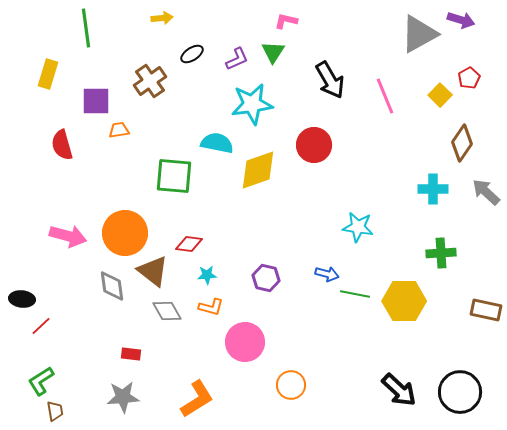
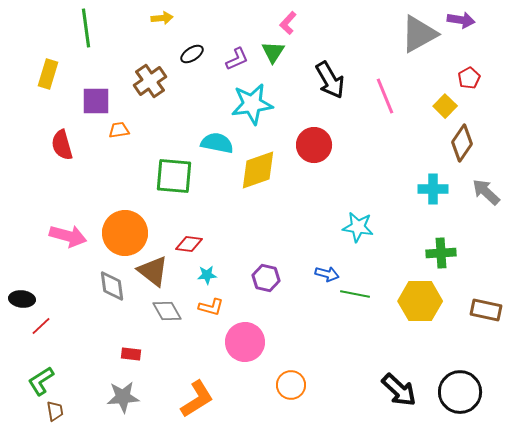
purple arrow at (461, 20): rotated 8 degrees counterclockwise
pink L-shape at (286, 21): moved 2 px right, 2 px down; rotated 60 degrees counterclockwise
yellow square at (440, 95): moved 5 px right, 11 px down
yellow hexagon at (404, 301): moved 16 px right
